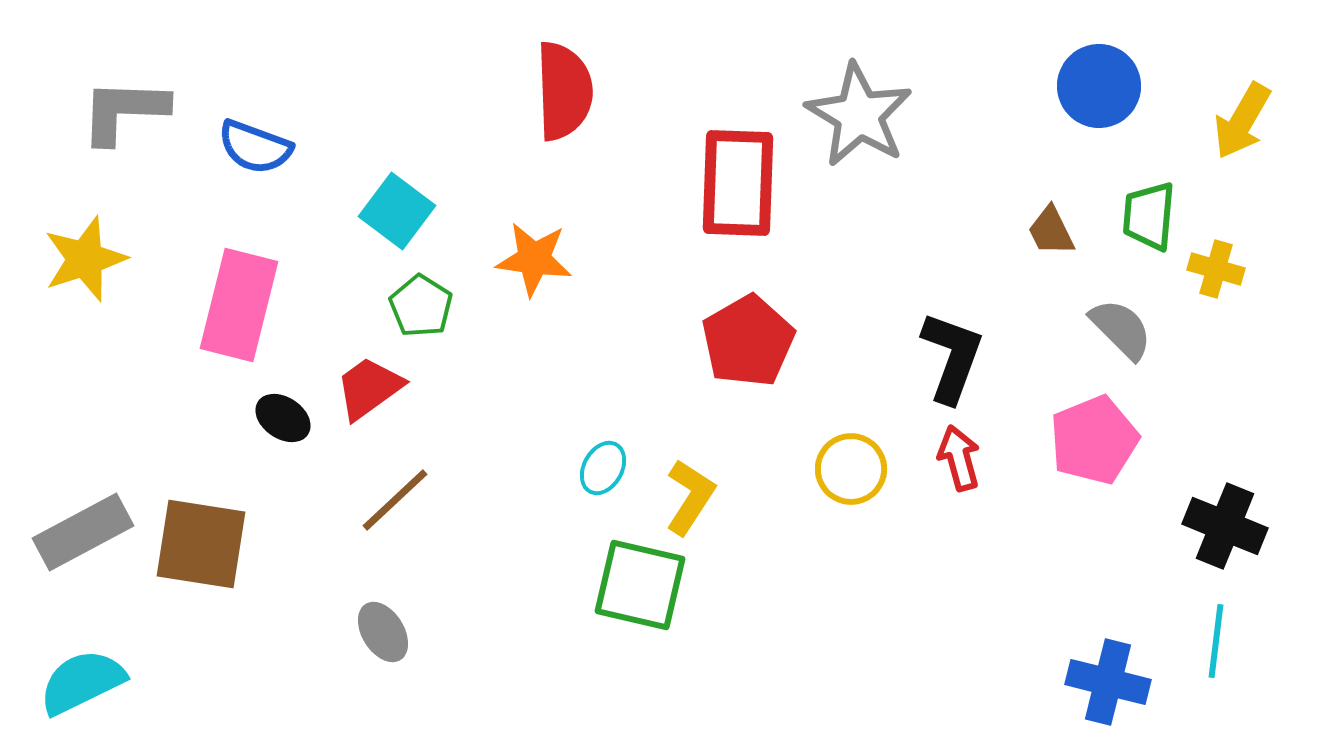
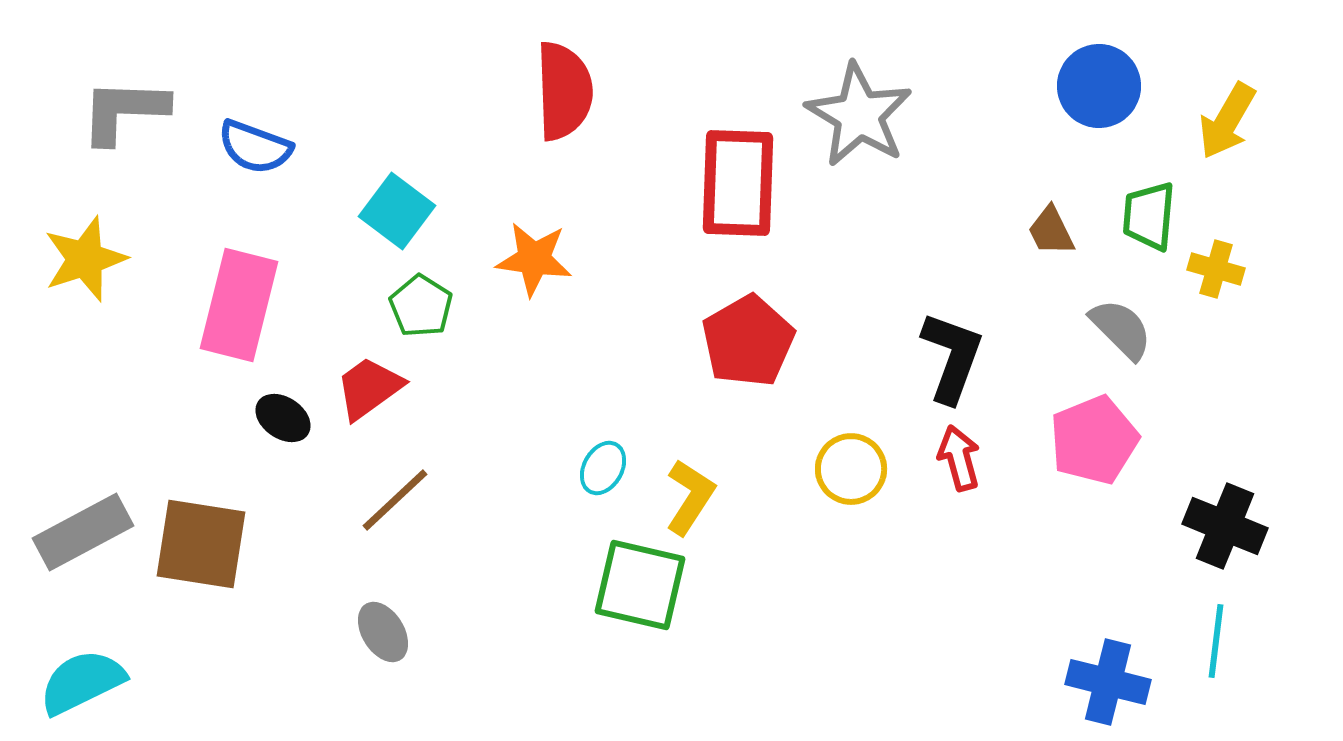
yellow arrow: moved 15 px left
